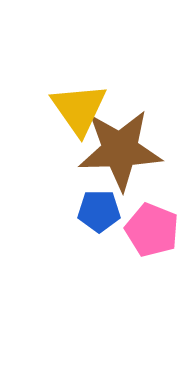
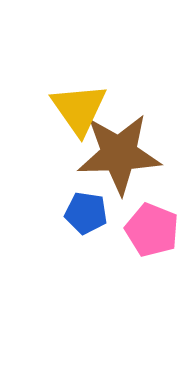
brown star: moved 1 px left, 4 px down
blue pentagon: moved 13 px left, 2 px down; rotated 9 degrees clockwise
